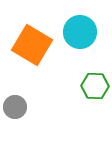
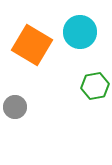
green hexagon: rotated 12 degrees counterclockwise
